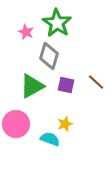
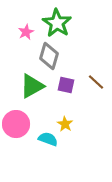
pink star: rotated 21 degrees clockwise
yellow star: rotated 21 degrees counterclockwise
cyan semicircle: moved 2 px left
